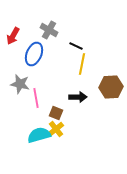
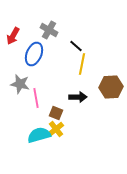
black line: rotated 16 degrees clockwise
